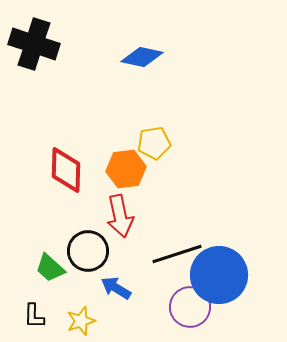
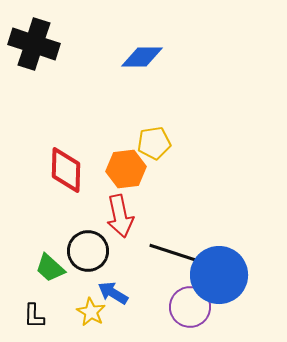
blue diamond: rotated 12 degrees counterclockwise
black line: moved 3 px left, 1 px up; rotated 36 degrees clockwise
blue arrow: moved 3 px left, 5 px down
yellow star: moved 10 px right, 9 px up; rotated 24 degrees counterclockwise
